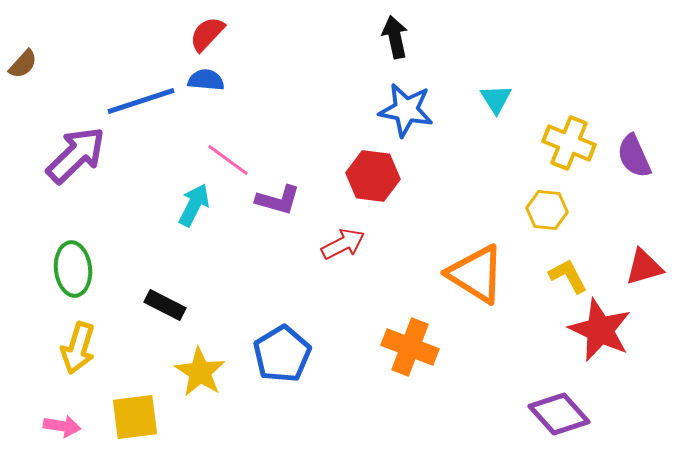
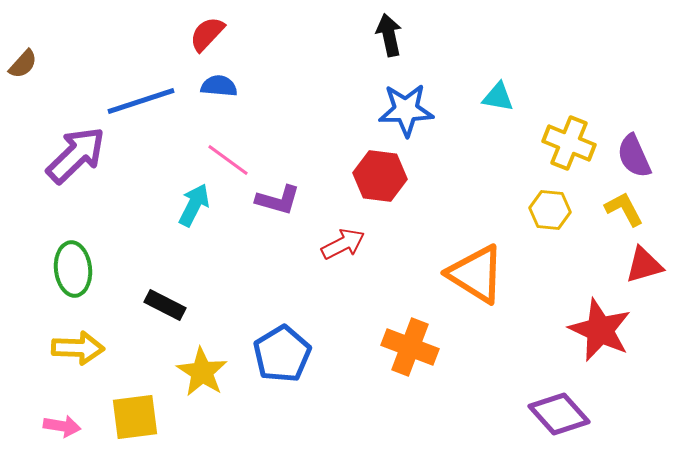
black arrow: moved 6 px left, 2 px up
blue semicircle: moved 13 px right, 6 px down
cyan triangle: moved 2 px right, 2 px up; rotated 48 degrees counterclockwise
blue star: rotated 12 degrees counterclockwise
red hexagon: moved 7 px right
yellow hexagon: moved 3 px right
red triangle: moved 2 px up
yellow L-shape: moved 56 px right, 67 px up
yellow arrow: rotated 105 degrees counterclockwise
yellow star: moved 2 px right
